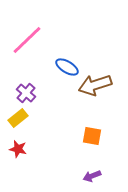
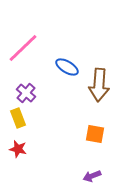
pink line: moved 4 px left, 8 px down
brown arrow: moved 4 px right; rotated 68 degrees counterclockwise
yellow rectangle: rotated 72 degrees counterclockwise
orange square: moved 3 px right, 2 px up
